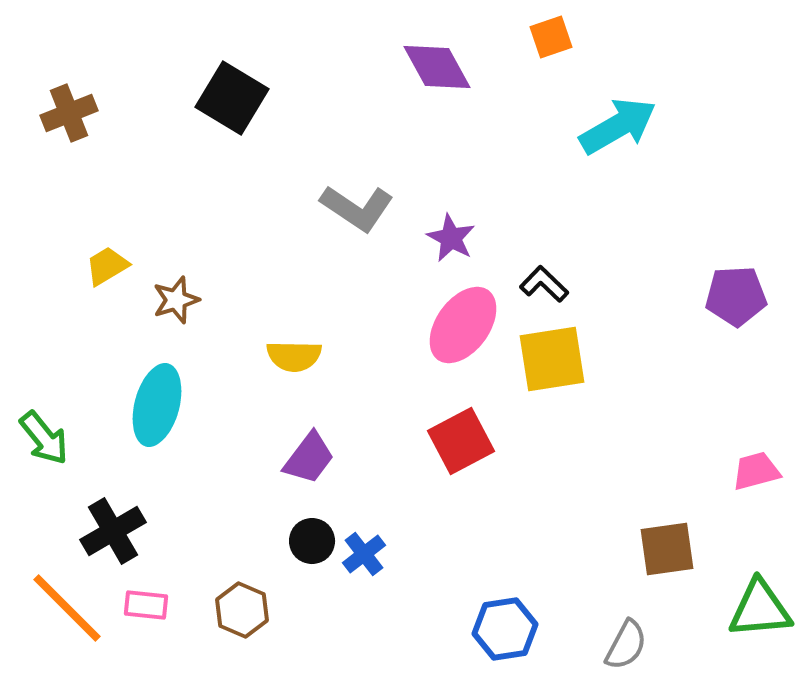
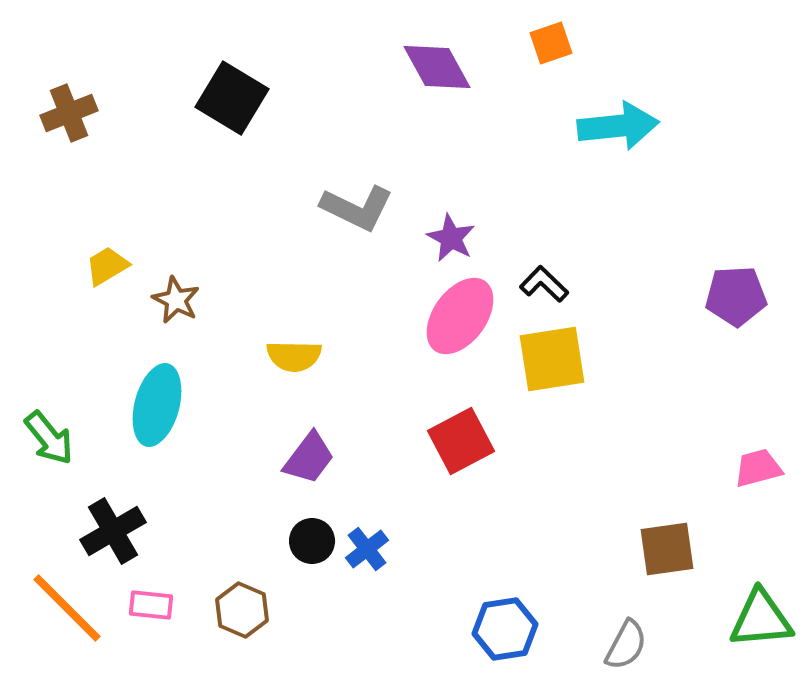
orange square: moved 6 px down
cyan arrow: rotated 24 degrees clockwise
gray L-shape: rotated 8 degrees counterclockwise
brown star: rotated 27 degrees counterclockwise
pink ellipse: moved 3 px left, 9 px up
green arrow: moved 5 px right
pink trapezoid: moved 2 px right, 3 px up
blue cross: moved 3 px right, 5 px up
pink rectangle: moved 5 px right
green triangle: moved 1 px right, 10 px down
